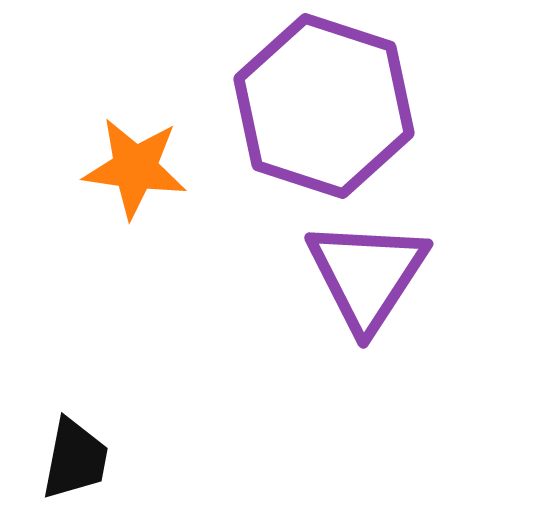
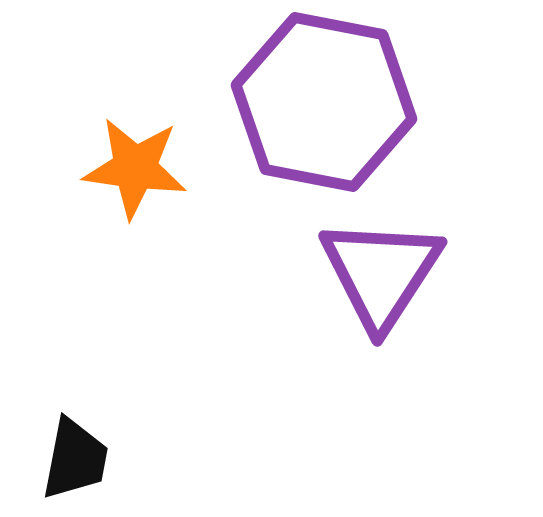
purple hexagon: moved 4 px up; rotated 7 degrees counterclockwise
purple triangle: moved 14 px right, 2 px up
